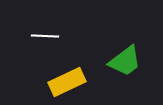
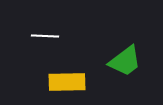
yellow rectangle: rotated 24 degrees clockwise
